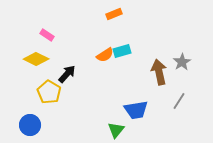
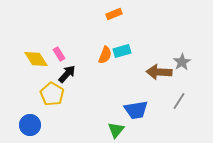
pink rectangle: moved 12 px right, 19 px down; rotated 24 degrees clockwise
orange semicircle: rotated 36 degrees counterclockwise
yellow diamond: rotated 30 degrees clockwise
brown arrow: rotated 75 degrees counterclockwise
yellow pentagon: moved 3 px right, 2 px down
